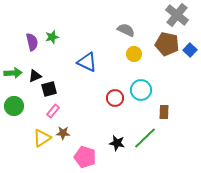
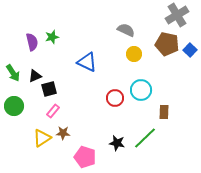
gray cross: rotated 20 degrees clockwise
green arrow: rotated 60 degrees clockwise
